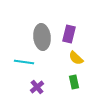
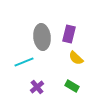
cyan line: rotated 30 degrees counterclockwise
green rectangle: moved 2 px left, 4 px down; rotated 48 degrees counterclockwise
